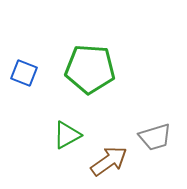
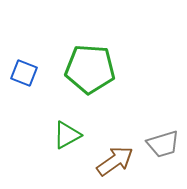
gray trapezoid: moved 8 px right, 7 px down
brown arrow: moved 6 px right
